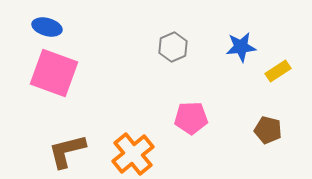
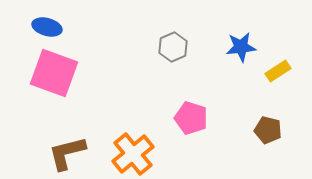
pink pentagon: rotated 20 degrees clockwise
brown L-shape: moved 2 px down
